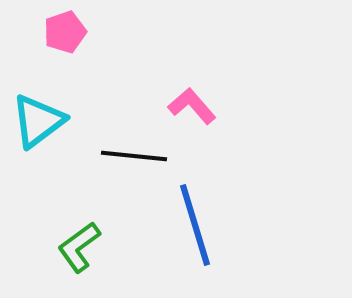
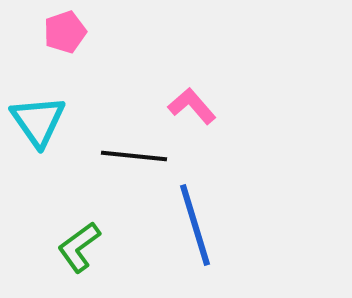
cyan triangle: rotated 28 degrees counterclockwise
